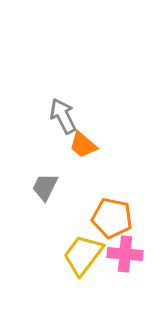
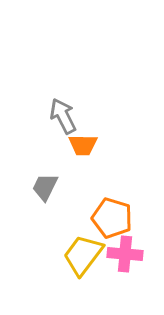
orange trapezoid: rotated 40 degrees counterclockwise
orange pentagon: rotated 6 degrees clockwise
